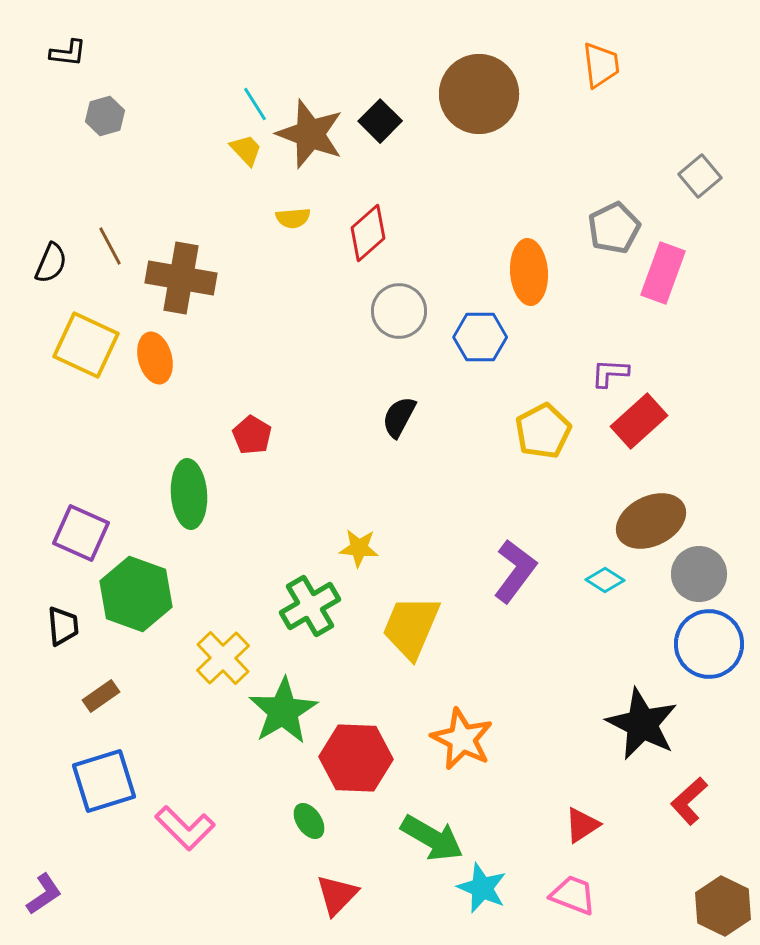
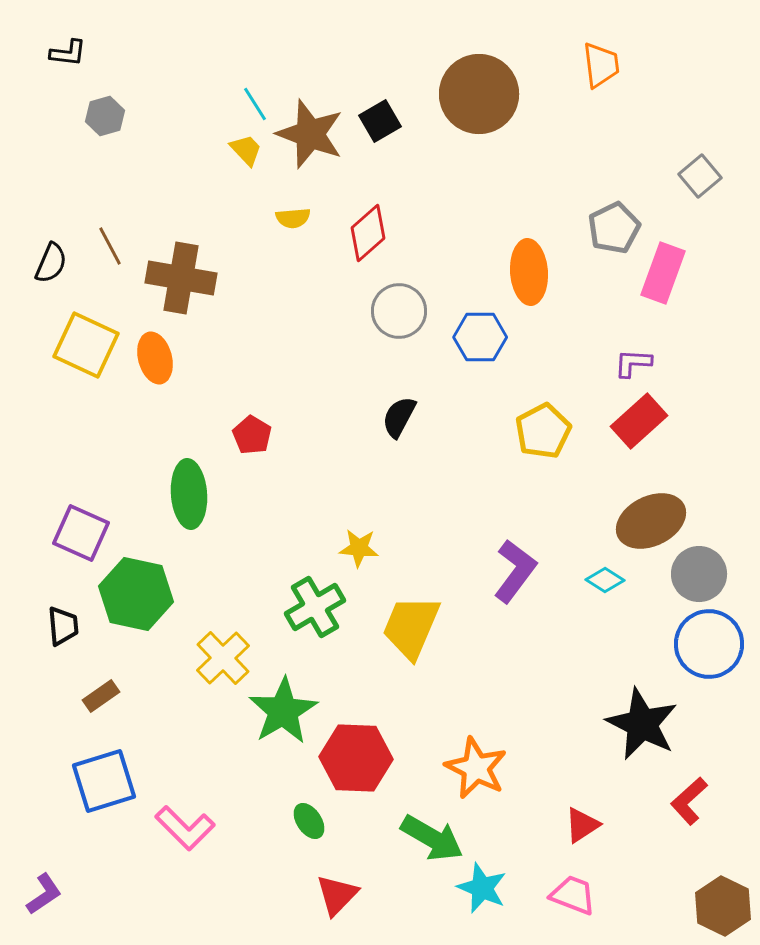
black square at (380, 121): rotated 15 degrees clockwise
purple L-shape at (610, 373): moved 23 px right, 10 px up
green hexagon at (136, 594): rotated 8 degrees counterclockwise
green cross at (310, 606): moved 5 px right, 1 px down
orange star at (462, 739): moved 14 px right, 29 px down
